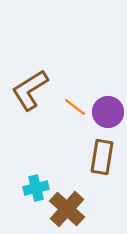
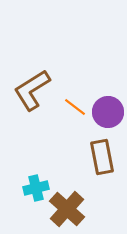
brown L-shape: moved 2 px right
brown rectangle: rotated 20 degrees counterclockwise
